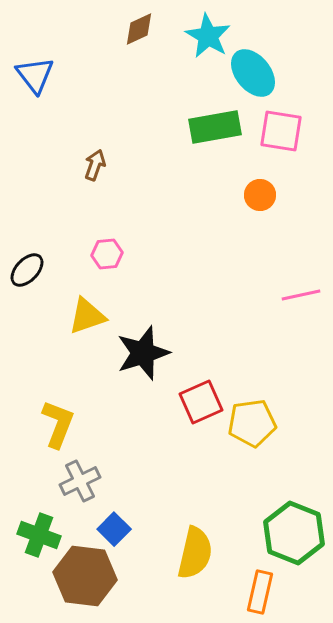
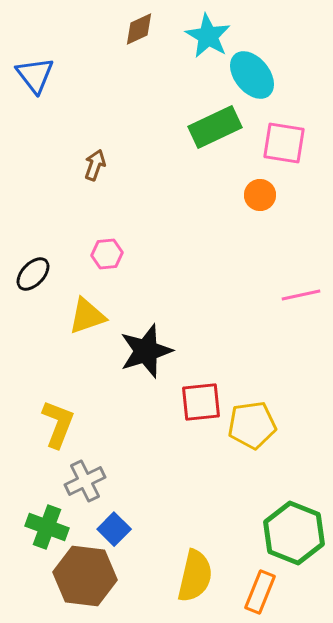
cyan ellipse: moved 1 px left, 2 px down
green rectangle: rotated 15 degrees counterclockwise
pink square: moved 3 px right, 12 px down
black ellipse: moved 6 px right, 4 px down
black star: moved 3 px right, 2 px up
red square: rotated 18 degrees clockwise
yellow pentagon: moved 2 px down
gray cross: moved 5 px right
green cross: moved 8 px right, 8 px up
yellow semicircle: moved 23 px down
orange rectangle: rotated 9 degrees clockwise
